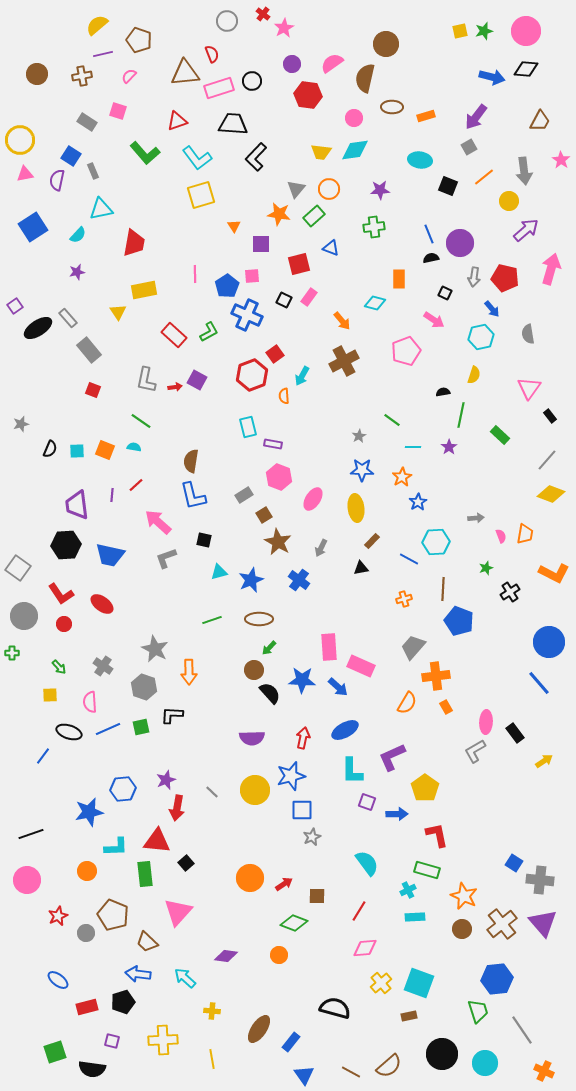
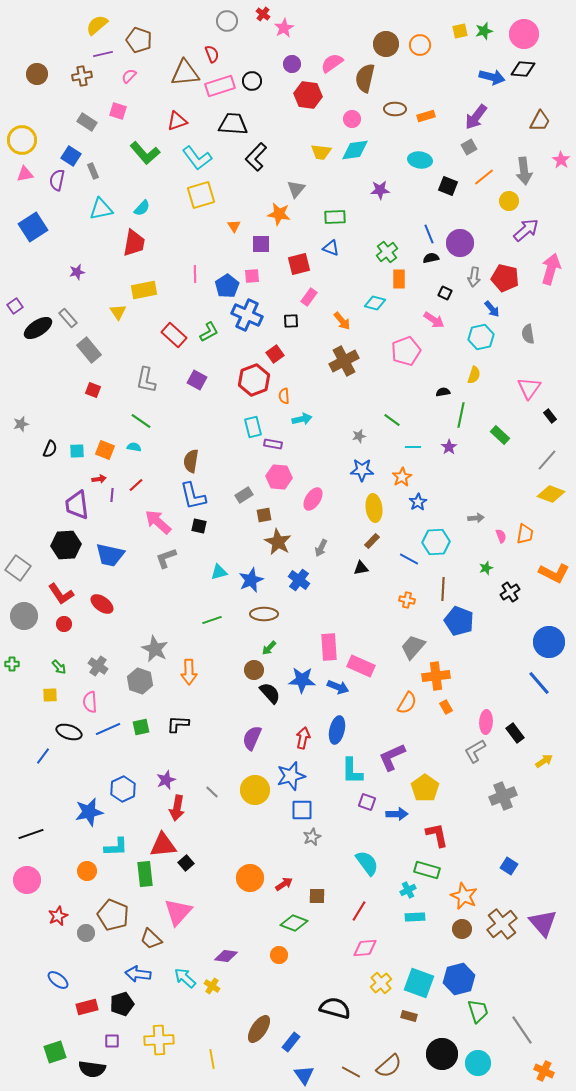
pink circle at (526, 31): moved 2 px left, 3 px down
black diamond at (526, 69): moved 3 px left
pink rectangle at (219, 88): moved 1 px right, 2 px up
brown ellipse at (392, 107): moved 3 px right, 2 px down
pink circle at (354, 118): moved 2 px left, 1 px down
yellow circle at (20, 140): moved 2 px right
orange circle at (329, 189): moved 91 px right, 144 px up
green rectangle at (314, 216): moved 21 px right, 1 px down; rotated 40 degrees clockwise
green cross at (374, 227): moved 13 px right, 25 px down; rotated 30 degrees counterclockwise
cyan semicircle at (78, 235): moved 64 px right, 27 px up
black square at (284, 300): moved 7 px right, 21 px down; rotated 28 degrees counterclockwise
red hexagon at (252, 375): moved 2 px right, 5 px down
cyan arrow at (302, 376): moved 43 px down; rotated 132 degrees counterclockwise
red arrow at (175, 387): moved 76 px left, 92 px down
cyan rectangle at (248, 427): moved 5 px right
gray star at (359, 436): rotated 16 degrees clockwise
pink hexagon at (279, 477): rotated 15 degrees counterclockwise
yellow ellipse at (356, 508): moved 18 px right
brown square at (264, 515): rotated 21 degrees clockwise
black square at (204, 540): moved 5 px left, 14 px up
orange cross at (404, 599): moved 3 px right, 1 px down; rotated 28 degrees clockwise
brown ellipse at (259, 619): moved 5 px right, 5 px up
green cross at (12, 653): moved 11 px down
gray cross at (103, 666): moved 5 px left
gray hexagon at (144, 687): moved 4 px left, 6 px up
blue arrow at (338, 687): rotated 20 degrees counterclockwise
black L-shape at (172, 715): moved 6 px right, 9 px down
blue ellipse at (345, 730): moved 8 px left; rotated 48 degrees counterclockwise
purple semicircle at (252, 738): rotated 115 degrees clockwise
blue hexagon at (123, 789): rotated 20 degrees counterclockwise
red triangle at (157, 841): moved 6 px right, 4 px down; rotated 12 degrees counterclockwise
blue square at (514, 863): moved 5 px left, 3 px down
gray cross at (540, 880): moved 37 px left, 84 px up; rotated 28 degrees counterclockwise
brown trapezoid at (147, 942): moved 4 px right, 3 px up
blue hexagon at (497, 979): moved 38 px left; rotated 8 degrees counterclockwise
black pentagon at (123, 1002): moved 1 px left, 2 px down
yellow cross at (212, 1011): moved 25 px up; rotated 28 degrees clockwise
brown rectangle at (409, 1016): rotated 28 degrees clockwise
yellow cross at (163, 1040): moved 4 px left
purple square at (112, 1041): rotated 14 degrees counterclockwise
cyan circle at (485, 1063): moved 7 px left
